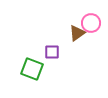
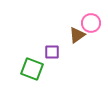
brown triangle: moved 2 px down
